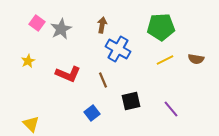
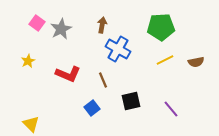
brown semicircle: moved 3 px down; rotated 21 degrees counterclockwise
blue square: moved 5 px up
